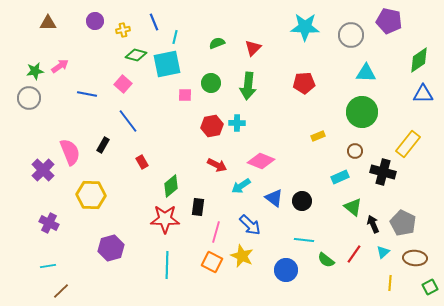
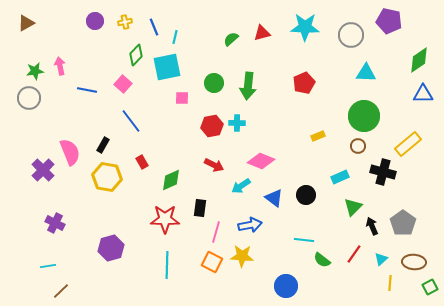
blue line at (154, 22): moved 5 px down
brown triangle at (48, 23): moved 22 px left; rotated 30 degrees counterclockwise
yellow cross at (123, 30): moved 2 px right, 8 px up
green semicircle at (217, 43): moved 14 px right, 4 px up; rotated 21 degrees counterclockwise
red triangle at (253, 48): moved 9 px right, 15 px up; rotated 30 degrees clockwise
green diamond at (136, 55): rotated 60 degrees counterclockwise
cyan square at (167, 64): moved 3 px down
pink arrow at (60, 66): rotated 66 degrees counterclockwise
green circle at (211, 83): moved 3 px right
red pentagon at (304, 83): rotated 20 degrees counterclockwise
blue line at (87, 94): moved 4 px up
pink square at (185, 95): moved 3 px left, 3 px down
green circle at (362, 112): moved 2 px right, 4 px down
blue line at (128, 121): moved 3 px right
yellow rectangle at (408, 144): rotated 12 degrees clockwise
brown circle at (355, 151): moved 3 px right, 5 px up
red arrow at (217, 165): moved 3 px left
green diamond at (171, 186): moved 6 px up; rotated 15 degrees clockwise
yellow hexagon at (91, 195): moved 16 px right, 18 px up; rotated 8 degrees clockwise
black circle at (302, 201): moved 4 px right, 6 px up
black rectangle at (198, 207): moved 2 px right, 1 px down
green triangle at (353, 207): rotated 36 degrees clockwise
purple cross at (49, 223): moved 6 px right
gray pentagon at (403, 223): rotated 10 degrees clockwise
black arrow at (373, 224): moved 1 px left, 2 px down
blue arrow at (250, 225): rotated 55 degrees counterclockwise
cyan triangle at (383, 252): moved 2 px left, 7 px down
yellow star at (242, 256): rotated 20 degrees counterclockwise
brown ellipse at (415, 258): moved 1 px left, 4 px down
green semicircle at (326, 260): moved 4 px left
blue circle at (286, 270): moved 16 px down
